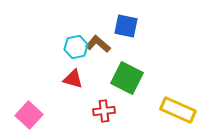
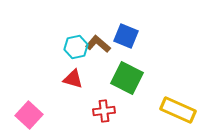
blue square: moved 10 px down; rotated 10 degrees clockwise
